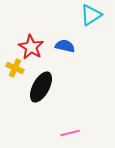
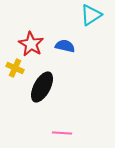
red star: moved 3 px up
black ellipse: moved 1 px right
pink line: moved 8 px left; rotated 18 degrees clockwise
